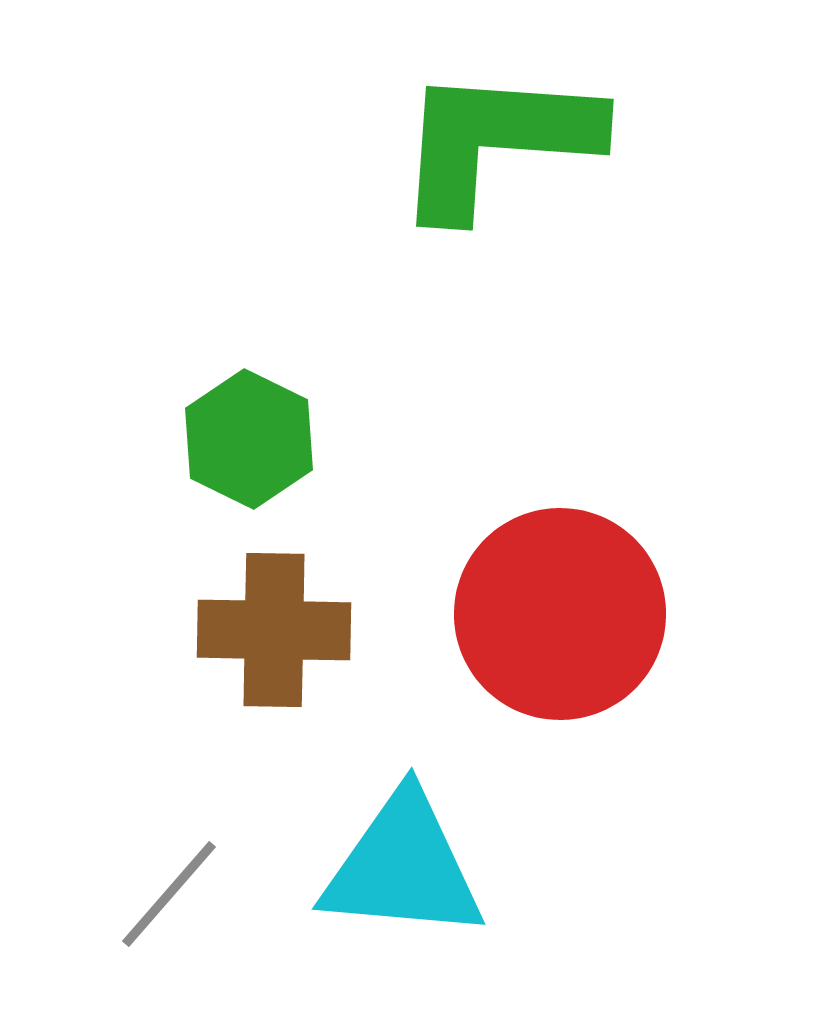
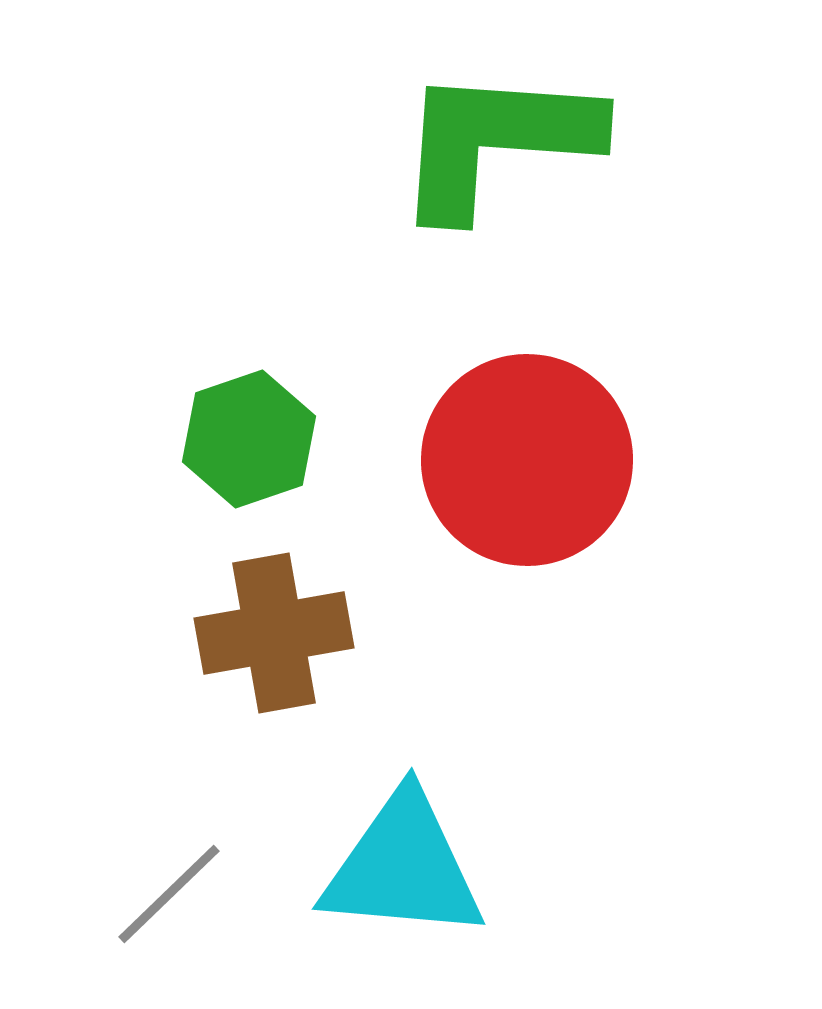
green hexagon: rotated 15 degrees clockwise
red circle: moved 33 px left, 154 px up
brown cross: moved 3 px down; rotated 11 degrees counterclockwise
gray line: rotated 5 degrees clockwise
